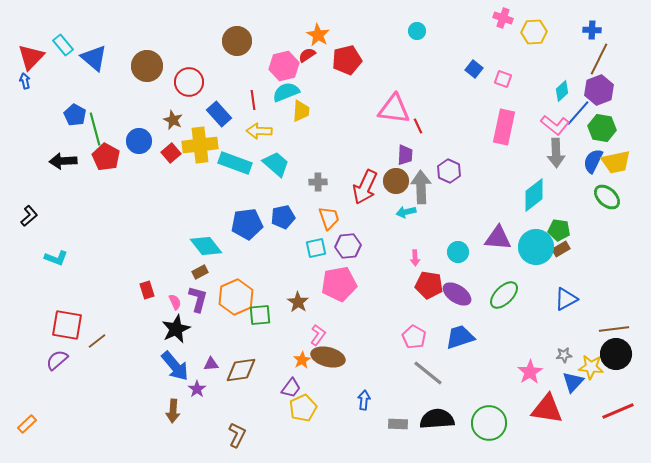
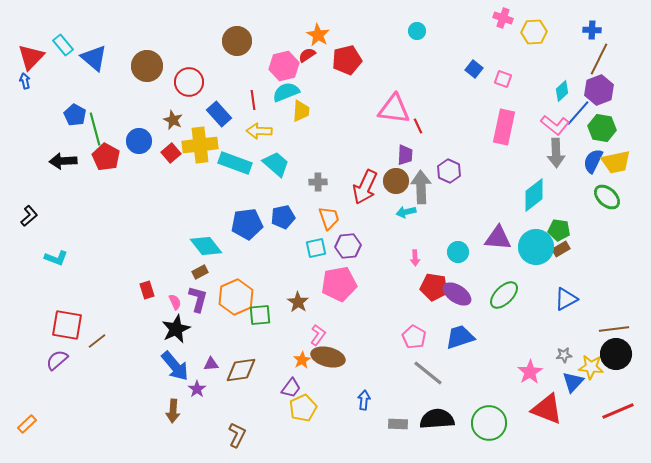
red pentagon at (429, 285): moved 5 px right, 2 px down
red triangle at (547, 409): rotated 12 degrees clockwise
